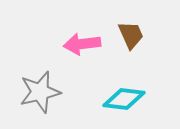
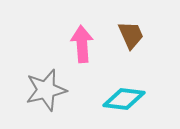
pink arrow: rotated 93 degrees clockwise
gray star: moved 6 px right, 2 px up
